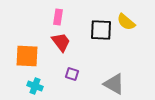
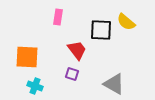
red trapezoid: moved 16 px right, 8 px down
orange square: moved 1 px down
